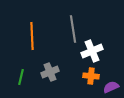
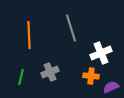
gray line: moved 2 px left, 1 px up; rotated 8 degrees counterclockwise
orange line: moved 3 px left, 1 px up
white cross: moved 9 px right, 2 px down
